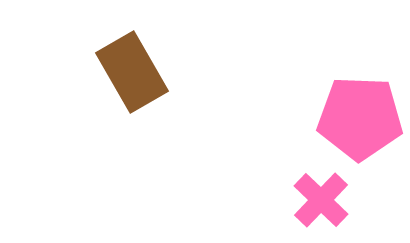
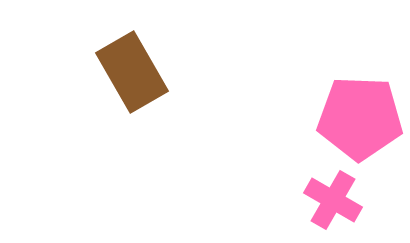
pink cross: moved 12 px right; rotated 14 degrees counterclockwise
